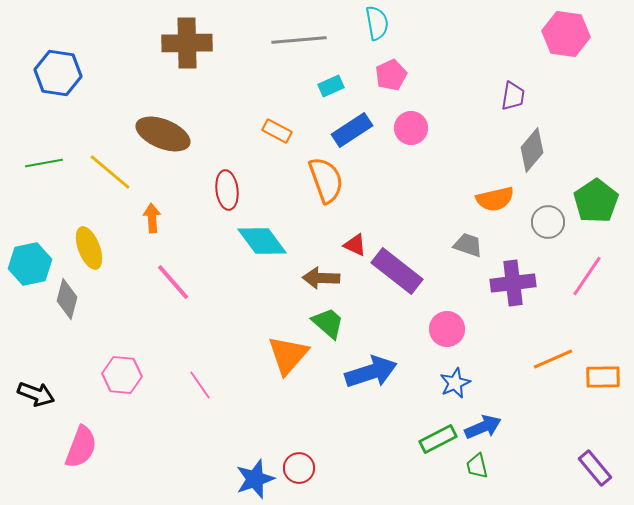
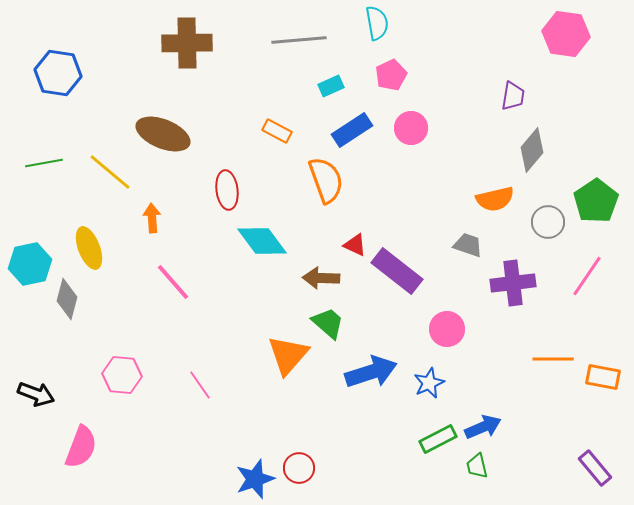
orange line at (553, 359): rotated 24 degrees clockwise
orange rectangle at (603, 377): rotated 12 degrees clockwise
blue star at (455, 383): moved 26 px left
